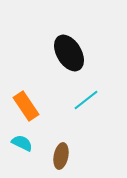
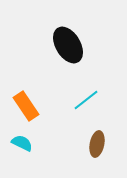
black ellipse: moved 1 px left, 8 px up
brown ellipse: moved 36 px right, 12 px up
